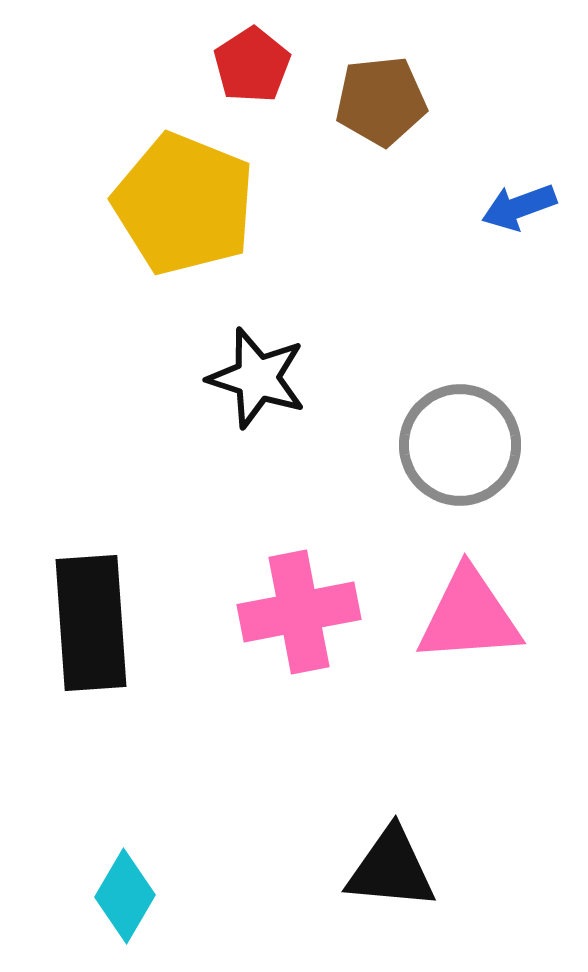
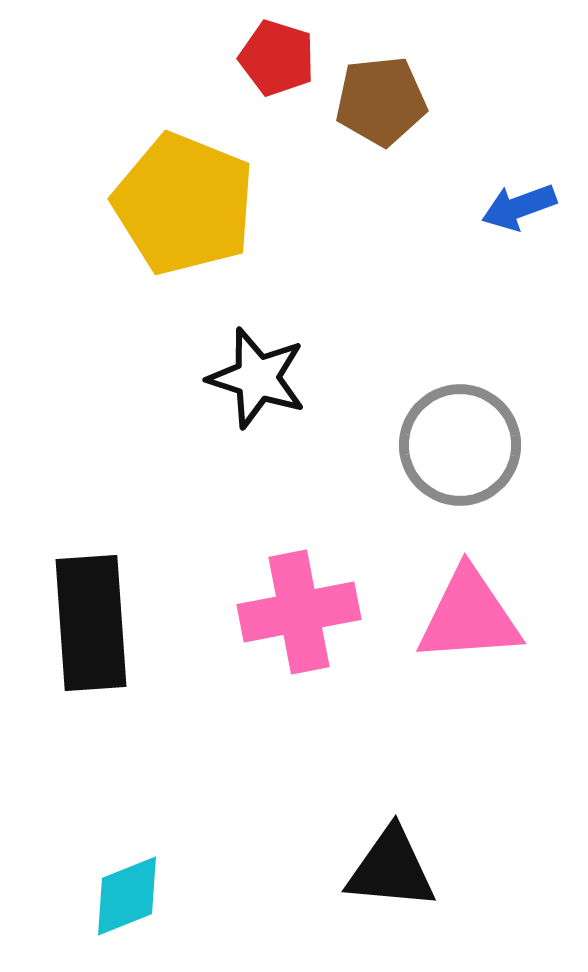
red pentagon: moved 25 px right, 7 px up; rotated 22 degrees counterclockwise
cyan diamond: moved 2 px right; rotated 38 degrees clockwise
